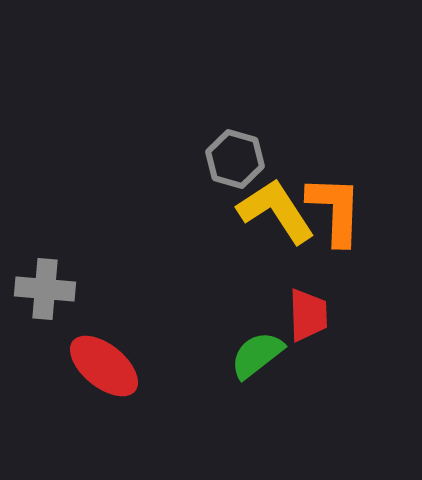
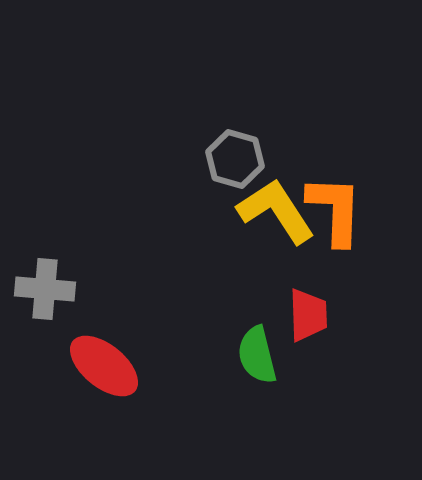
green semicircle: rotated 66 degrees counterclockwise
